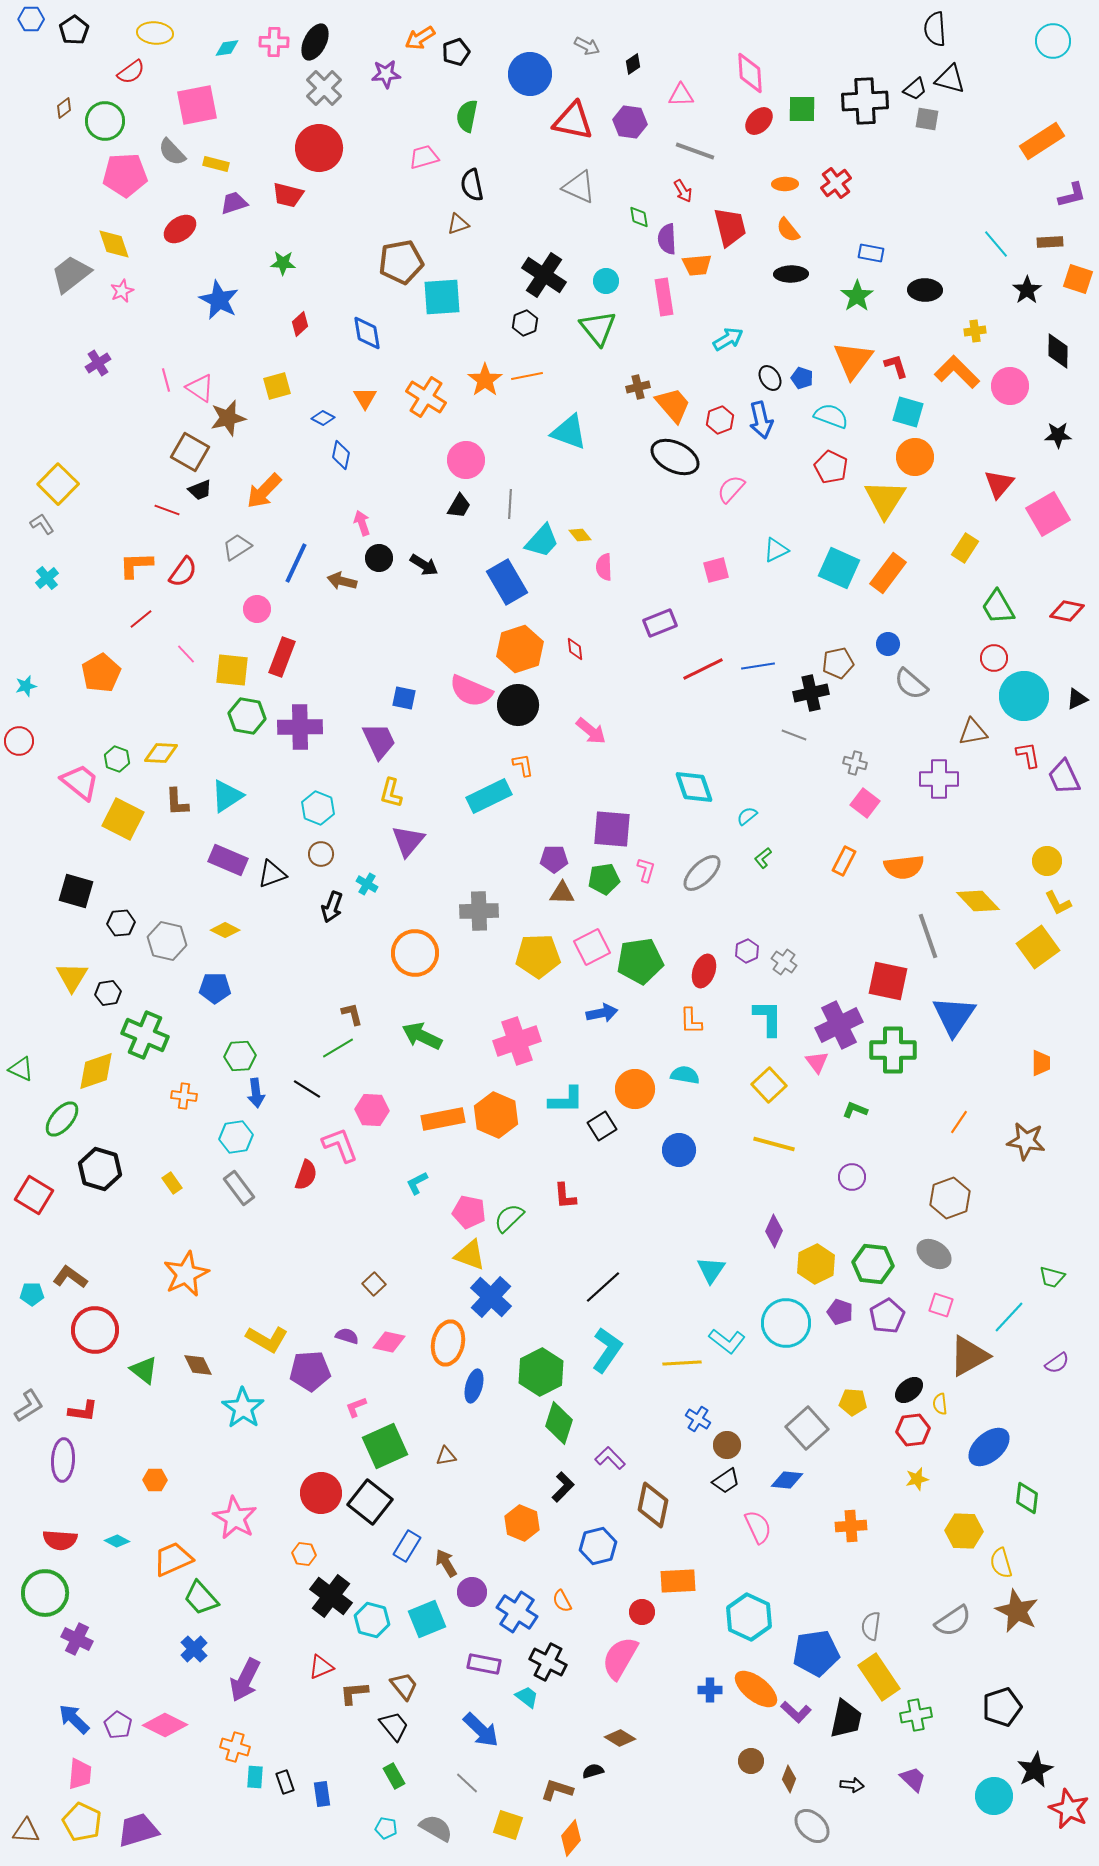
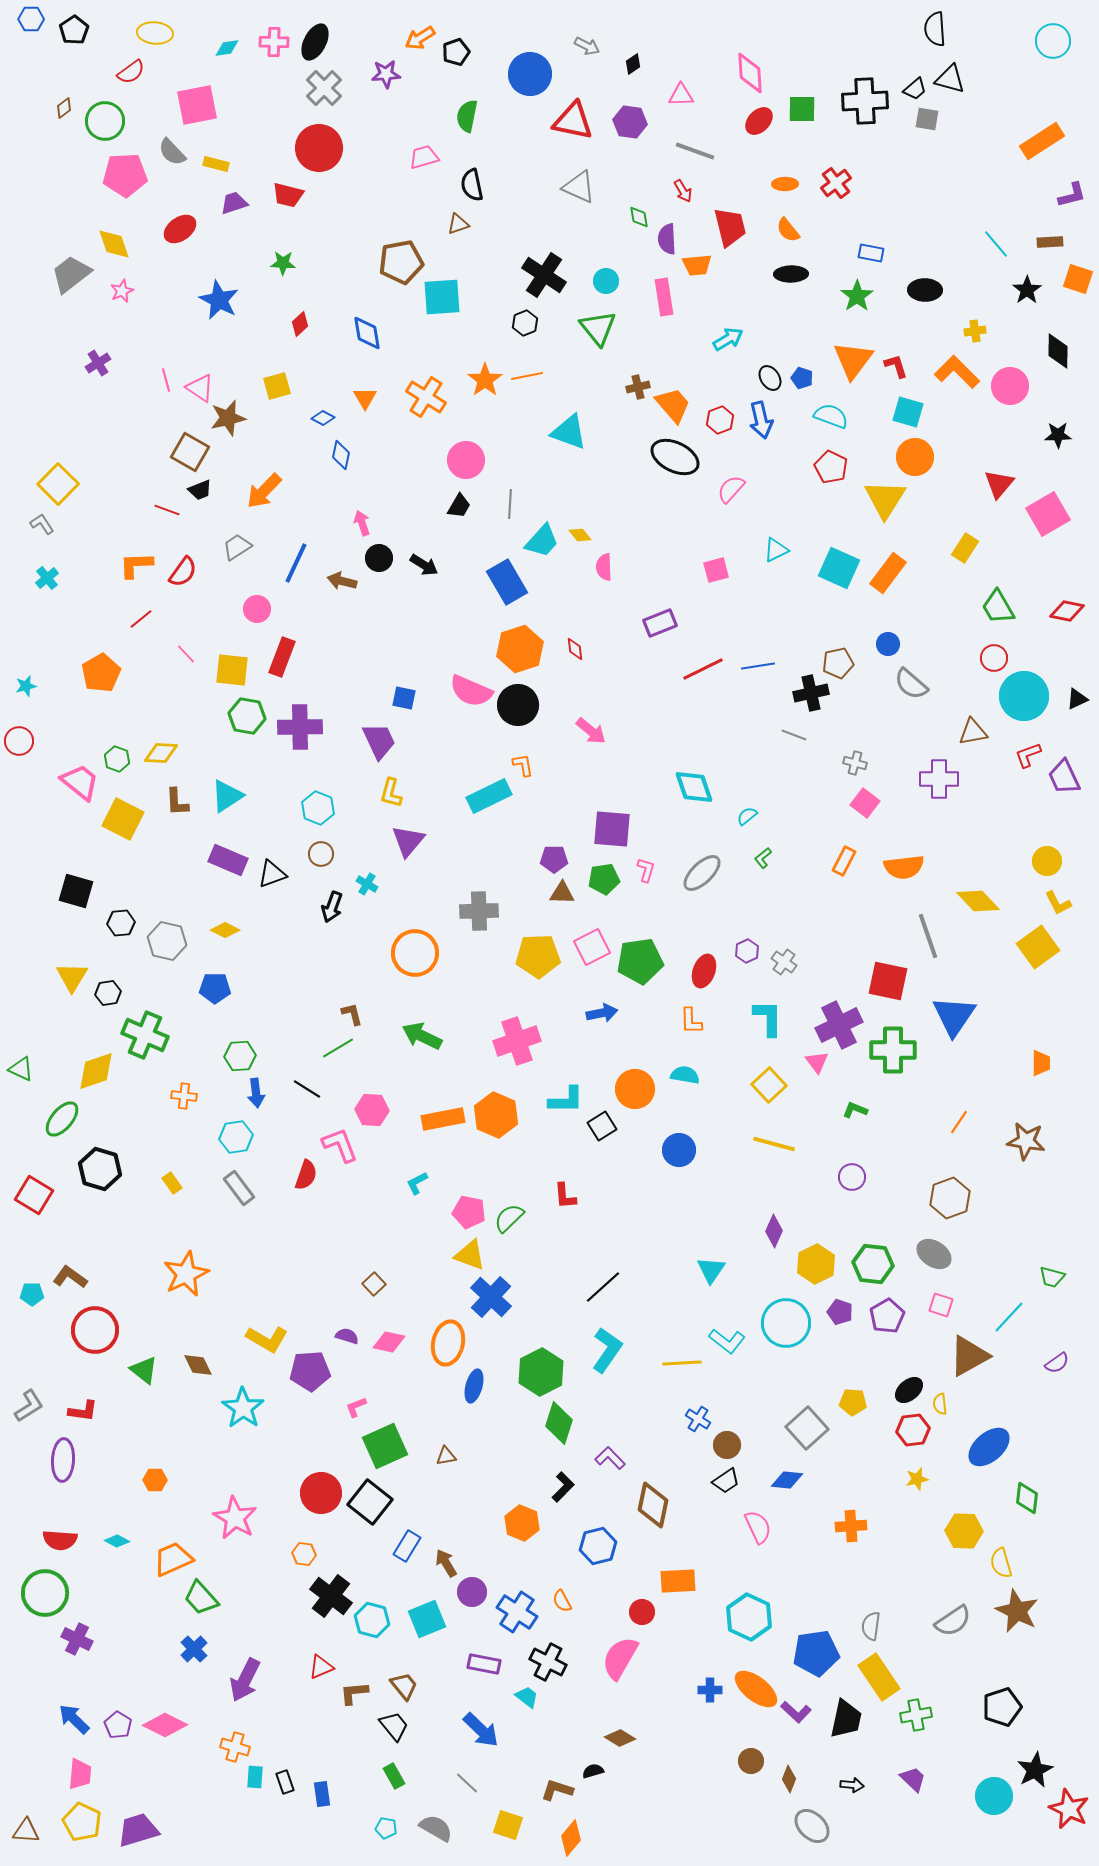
red L-shape at (1028, 755): rotated 100 degrees counterclockwise
